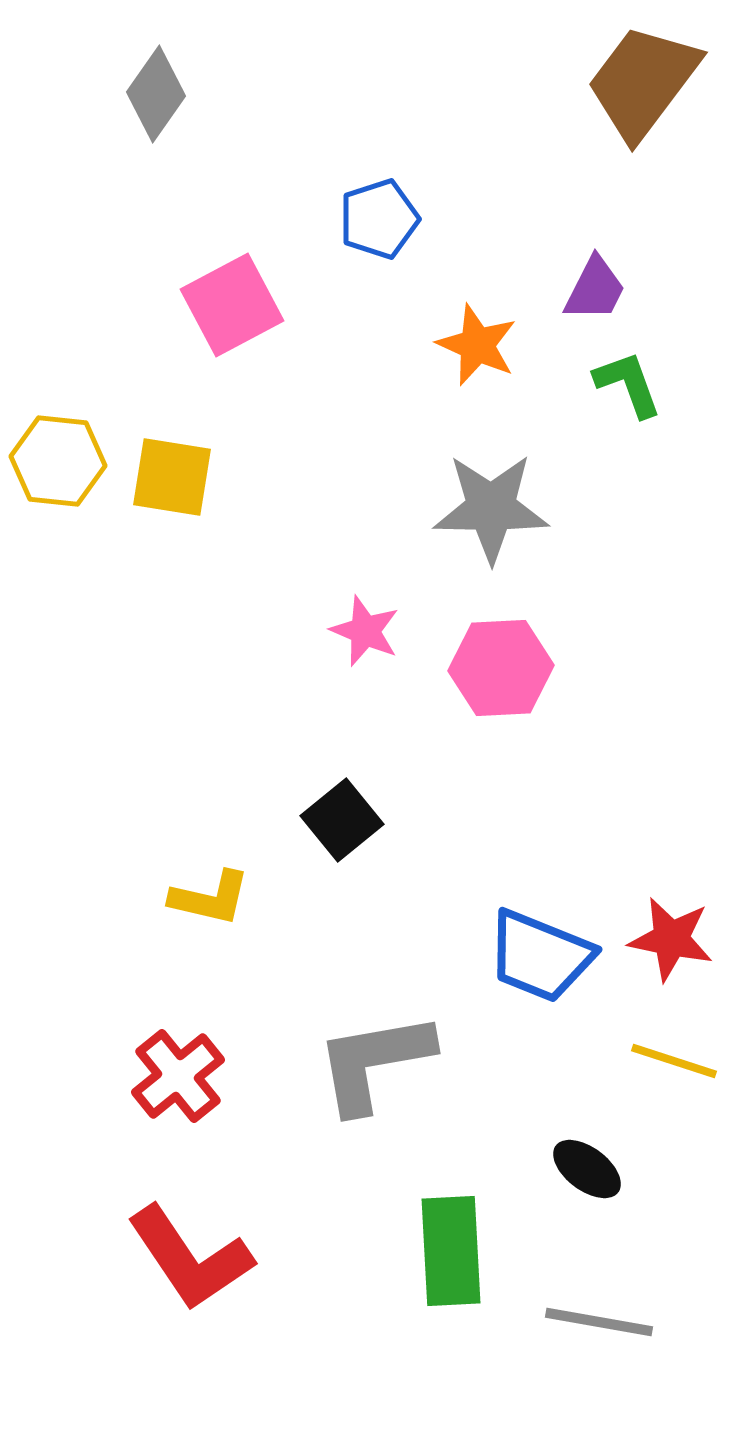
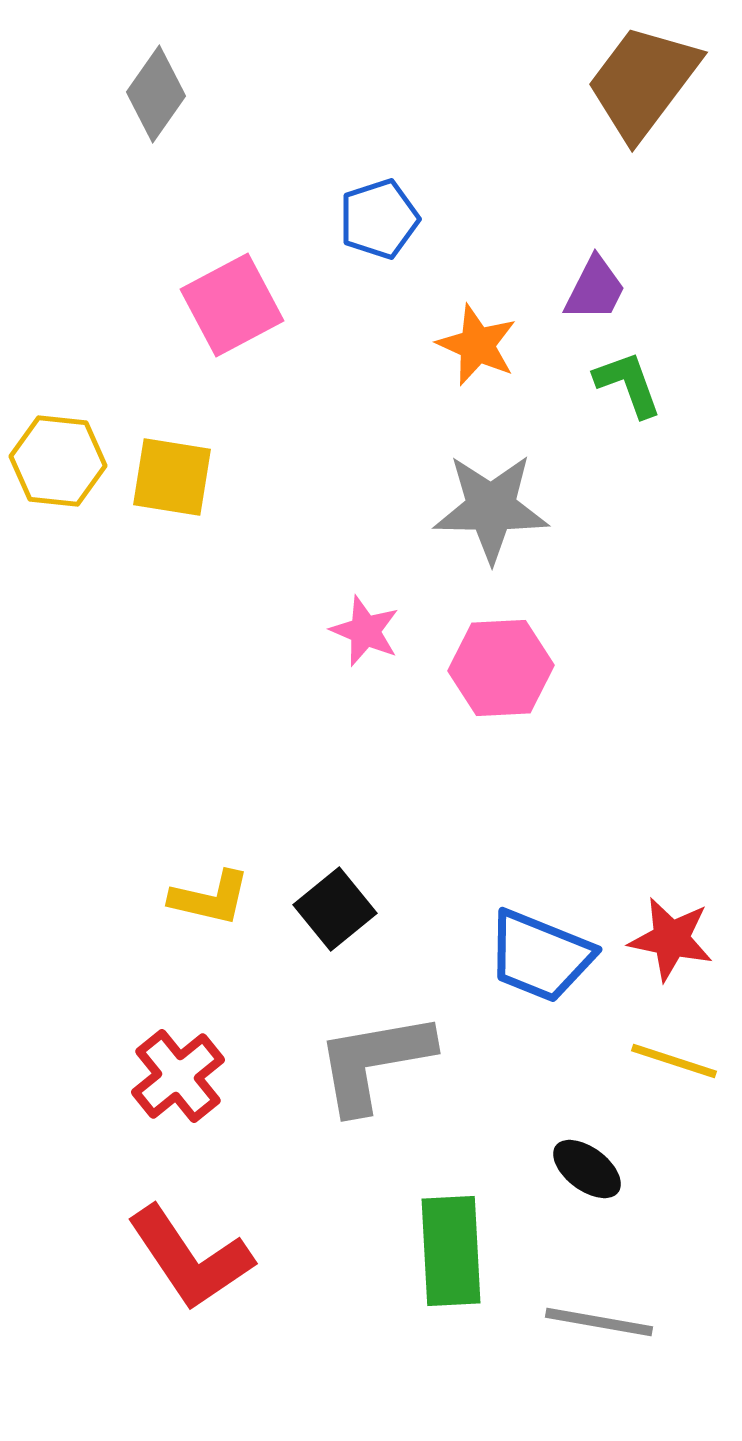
black square: moved 7 px left, 89 px down
